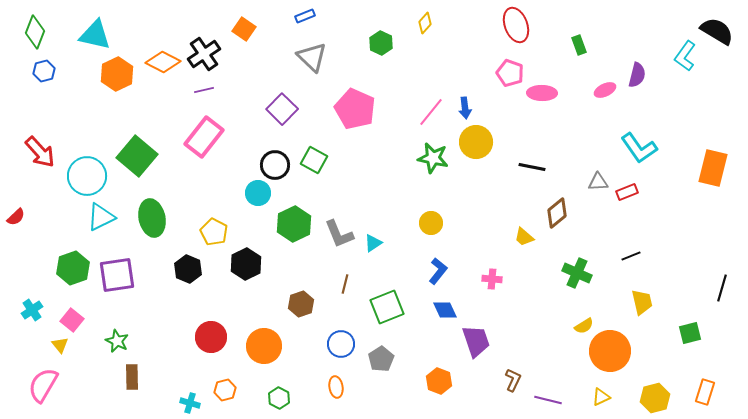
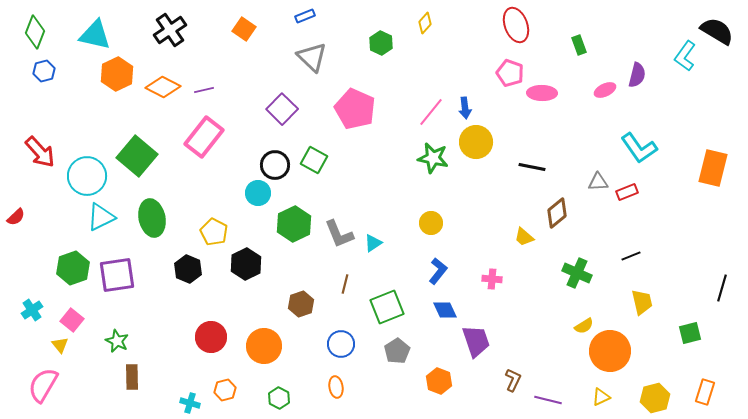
black cross at (204, 54): moved 34 px left, 24 px up
orange diamond at (163, 62): moved 25 px down
gray pentagon at (381, 359): moved 16 px right, 8 px up
